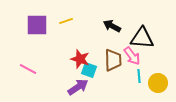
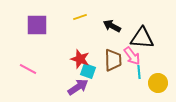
yellow line: moved 14 px right, 4 px up
cyan square: moved 1 px left, 1 px down
cyan line: moved 4 px up
